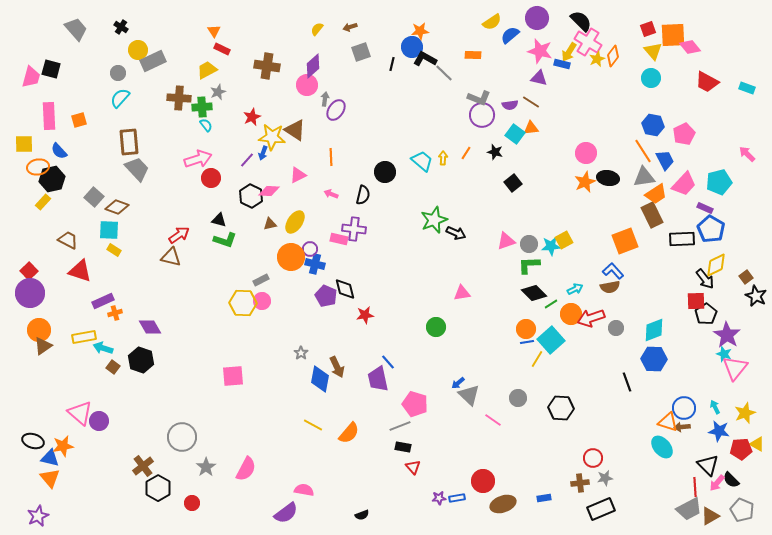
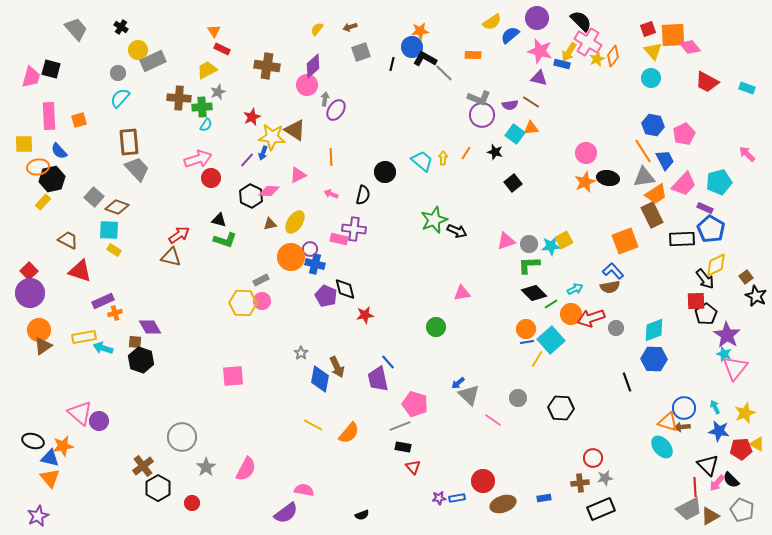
cyan semicircle at (206, 125): rotated 72 degrees clockwise
black arrow at (456, 233): moved 1 px right, 2 px up
brown square at (113, 367): moved 22 px right, 25 px up; rotated 32 degrees counterclockwise
